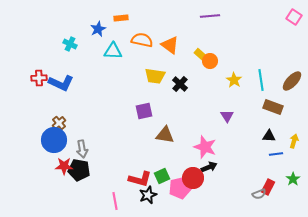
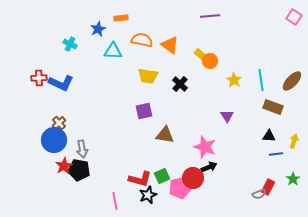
yellow trapezoid: moved 7 px left
red star: rotated 30 degrees counterclockwise
